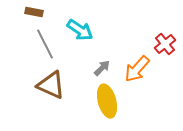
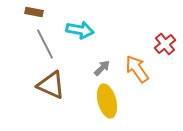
cyan arrow: rotated 24 degrees counterclockwise
orange arrow: rotated 104 degrees clockwise
